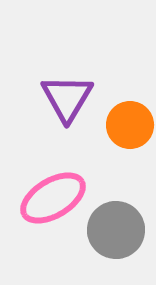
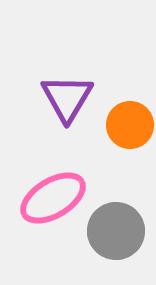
gray circle: moved 1 px down
